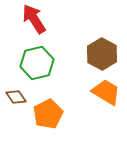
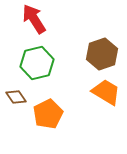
brown hexagon: rotated 12 degrees clockwise
